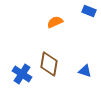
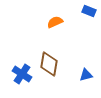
blue triangle: moved 1 px right, 4 px down; rotated 32 degrees counterclockwise
